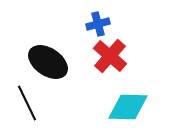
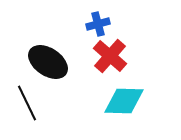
cyan diamond: moved 4 px left, 6 px up
